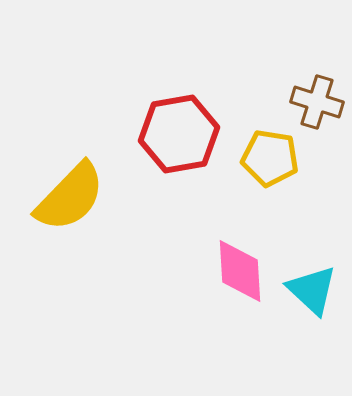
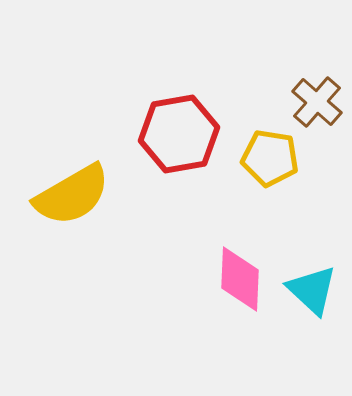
brown cross: rotated 24 degrees clockwise
yellow semicircle: moved 2 px right, 2 px up; rotated 16 degrees clockwise
pink diamond: moved 8 px down; rotated 6 degrees clockwise
